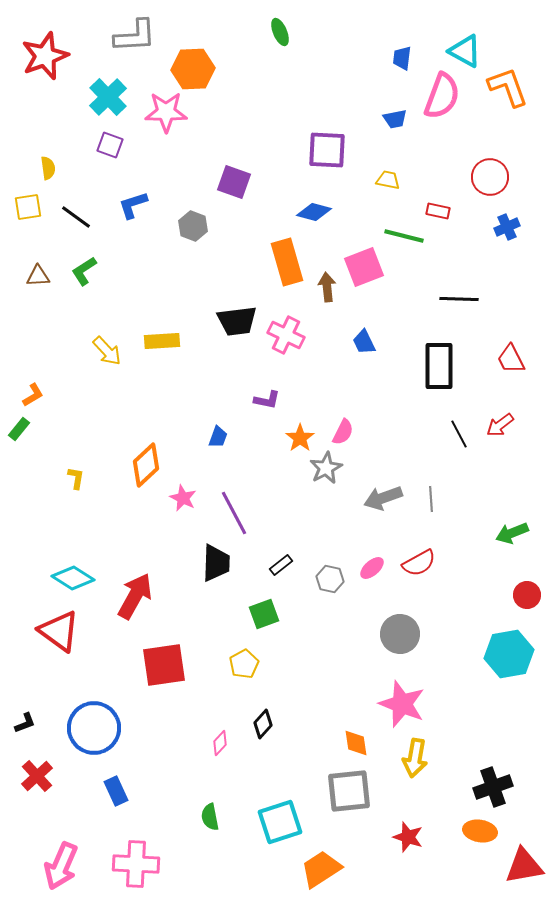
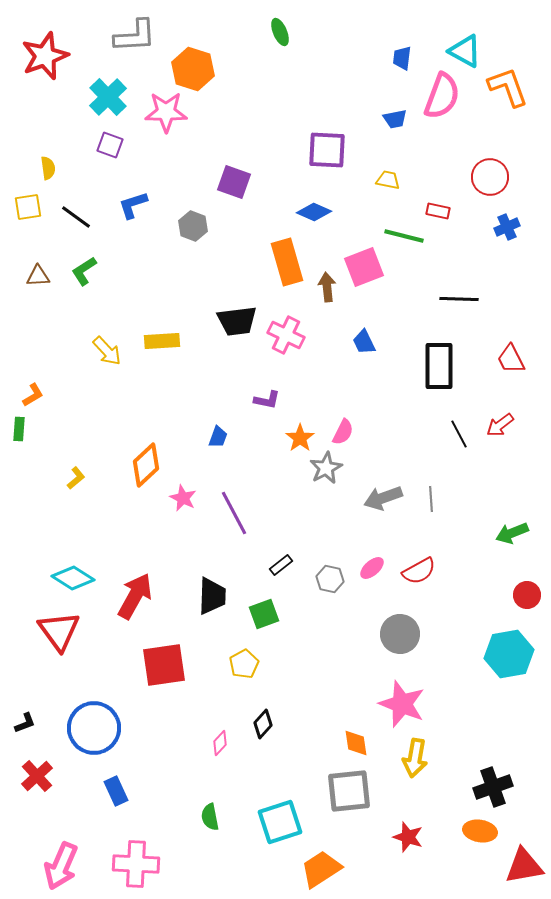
orange hexagon at (193, 69): rotated 21 degrees clockwise
blue diamond at (314, 212): rotated 8 degrees clockwise
green rectangle at (19, 429): rotated 35 degrees counterclockwise
yellow L-shape at (76, 478): rotated 40 degrees clockwise
black trapezoid at (216, 563): moved 4 px left, 33 px down
red semicircle at (419, 563): moved 8 px down
red triangle at (59, 631): rotated 18 degrees clockwise
